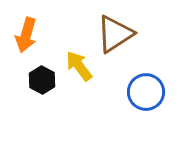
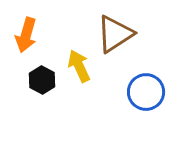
yellow arrow: rotated 12 degrees clockwise
